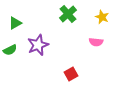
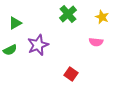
red square: rotated 24 degrees counterclockwise
